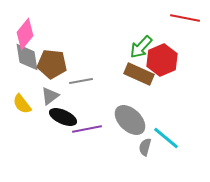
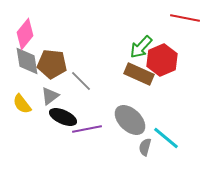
gray diamond: moved 4 px down
gray line: rotated 55 degrees clockwise
